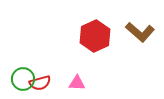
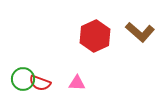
red semicircle: rotated 35 degrees clockwise
